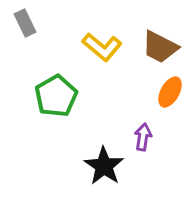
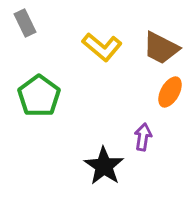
brown trapezoid: moved 1 px right, 1 px down
green pentagon: moved 17 px left; rotated 6 degrees counterclockwise
